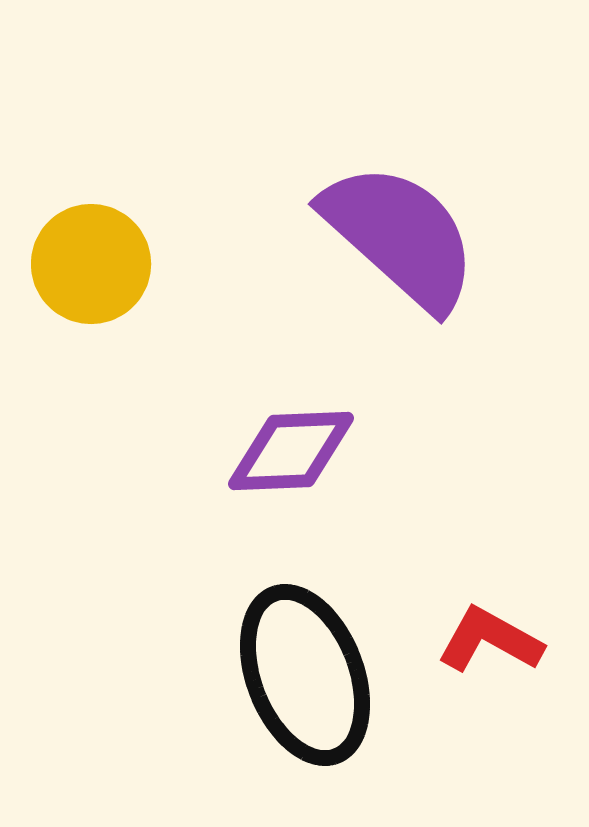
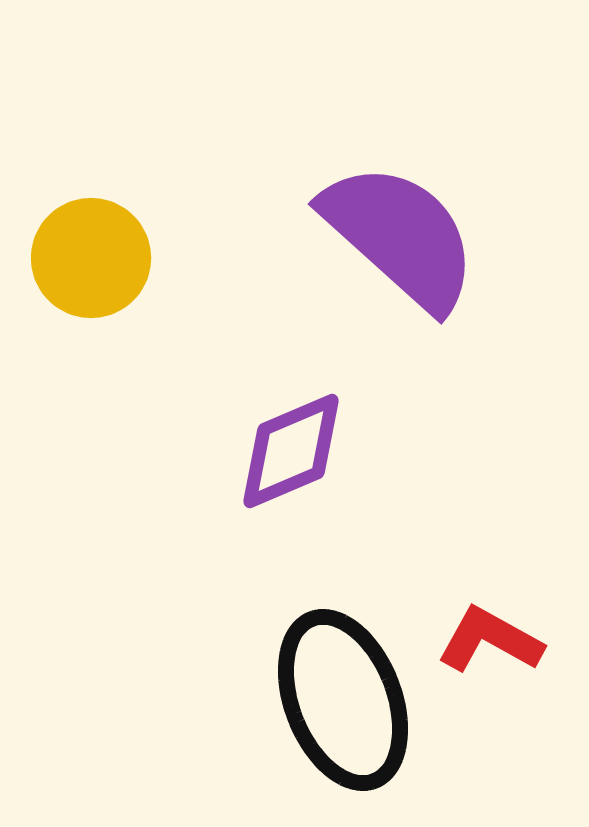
yellow circle: moved 6 px up
purple diamond: rotated 21 degrees counterclockwise
black ellipse: moved 38 px right, 25 px down
